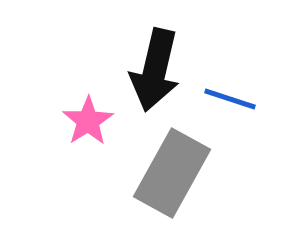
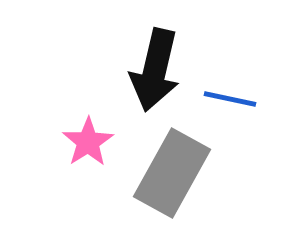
blue line: rotated 6 degrees counterclockwise
pink star: moved 21 px down
